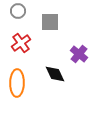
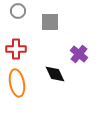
red cross: moved 5 px left, 6 px down; rotated 36 degrees clockwise
orange ellipse: rotated 12 degrees counterclockwise
